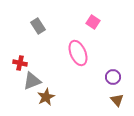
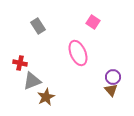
brown triangle: moved 6 px left, 10 px up
